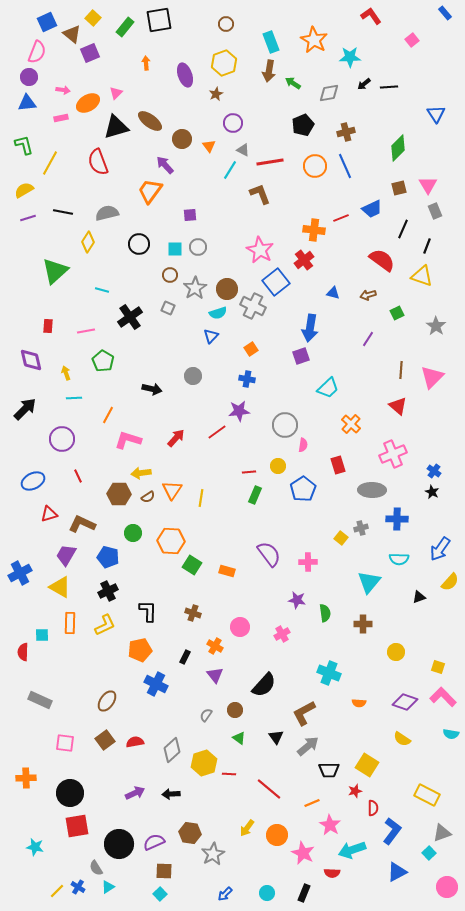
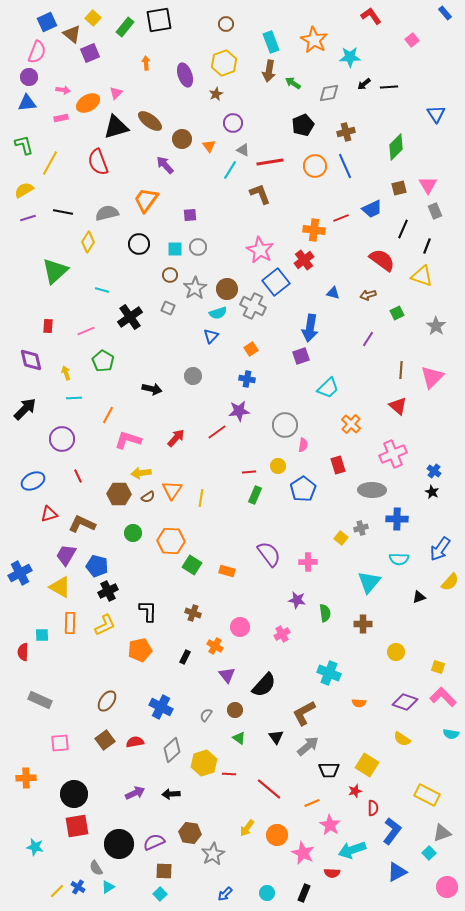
green diamond at (398, 148): moved 2 px left, 1 px up
orange trapezoid at (150, 191): moved 4 px left, 9 px down
pink line at (86, 331): rotated 12 degrees counterclockwise
blue pentagon at (108, 557): moved 11 px left, 9 px down
purple triangle at (215, 675): moved 12 px right
blue cross at (156, 684): moved 5 px right, 23 px down
pink square at (65, 743): moved 5 px left; rotated 12 degrees counterclockwise
black circle at (70, 793): moved 4 px right, 1 px down
